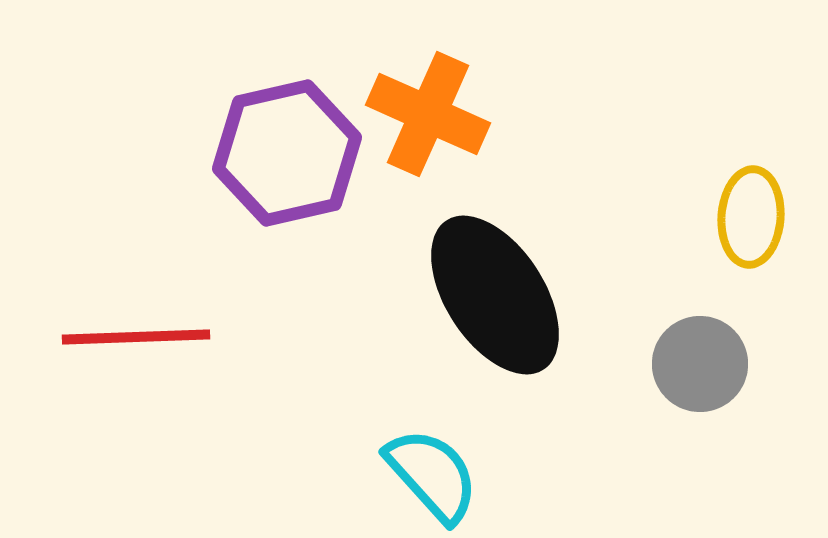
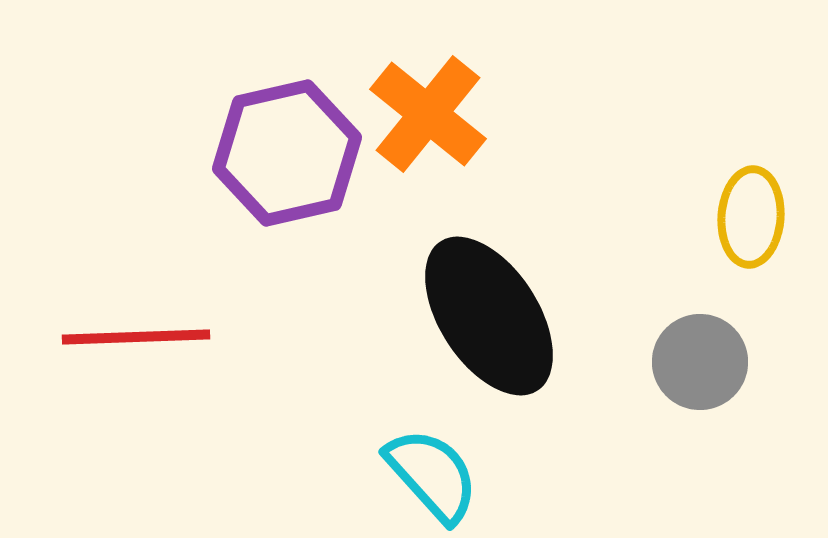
orange cross: rotated 15 degrees clockwise
black ellipse: moved 6 px left, 21 px down
gray circle: moved 2 px up
